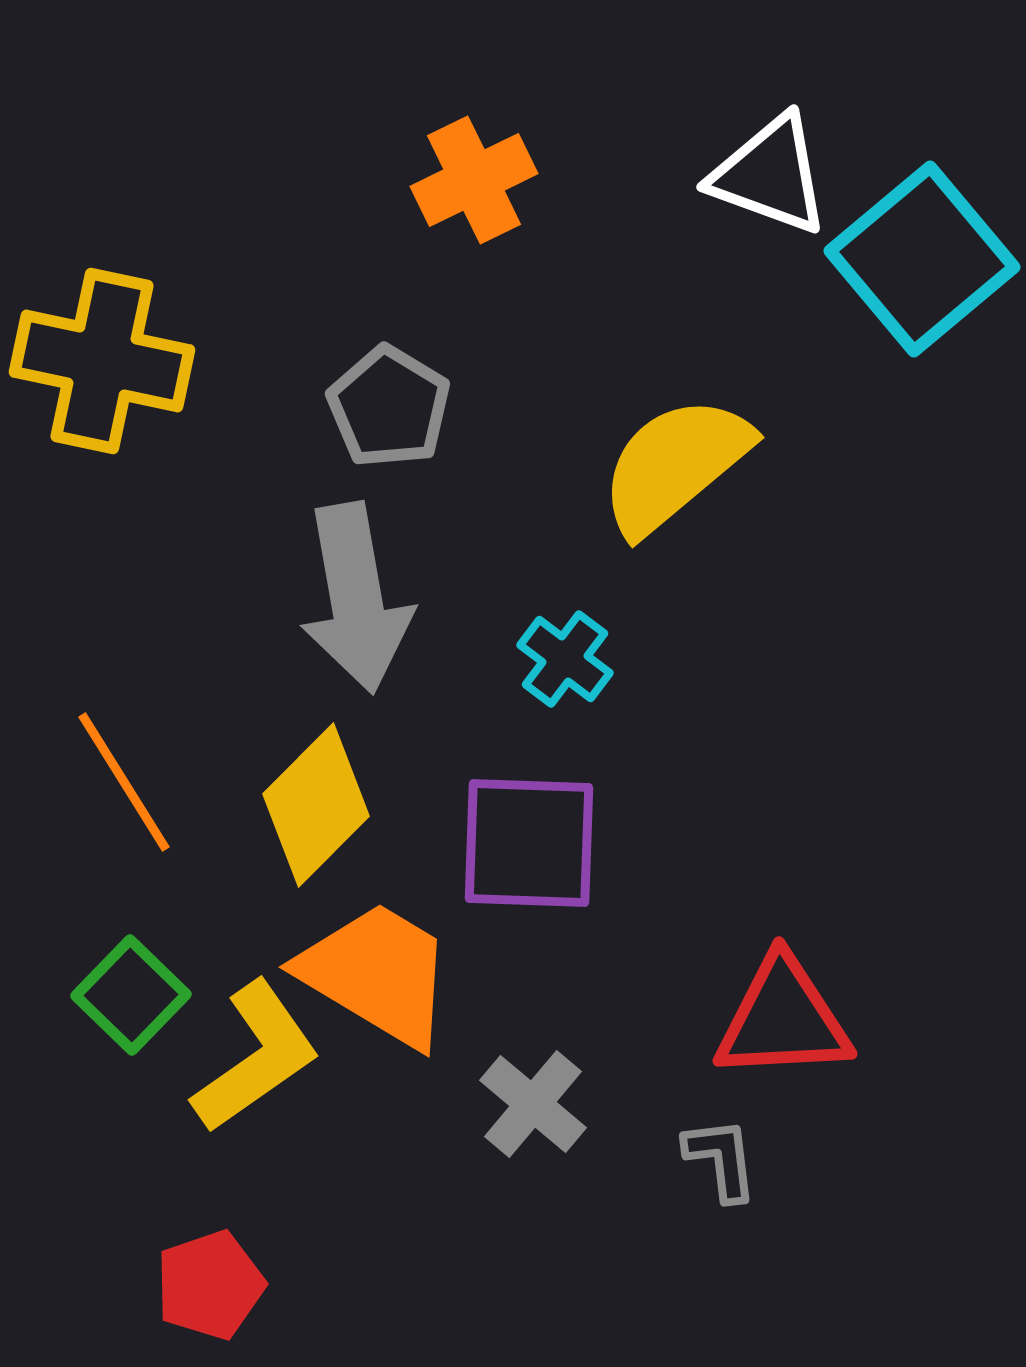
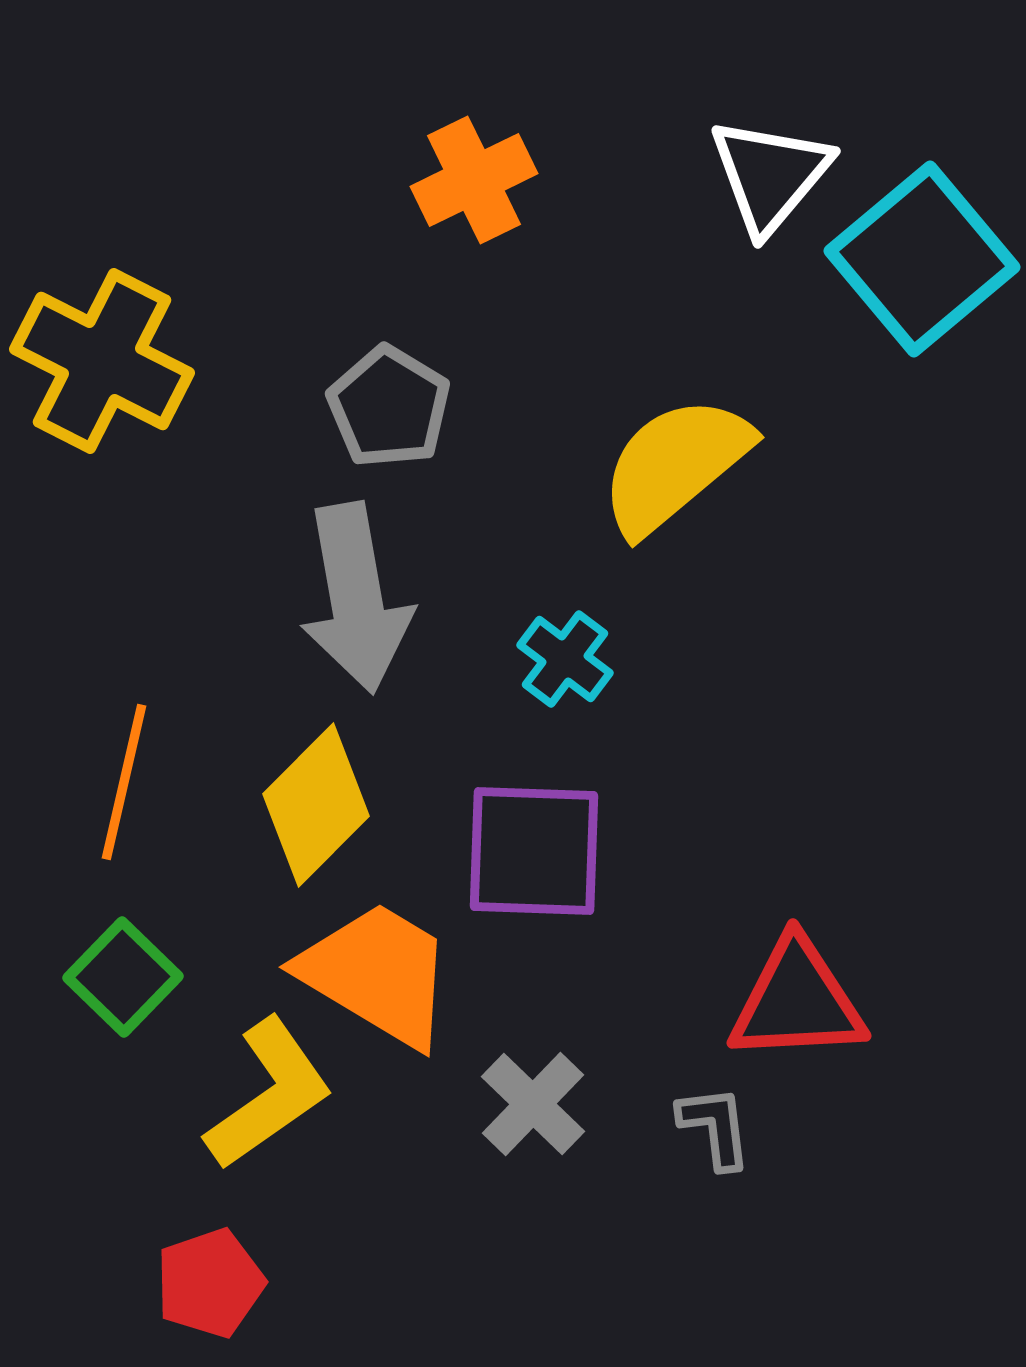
white triangle: rotated 50 degrees clockwise
yellow cross: rotated 15 degrees clockwise
orange line: rotated 45 degrees clockwise
purple square: moved 5 px right, 8 px down
green square: moved 8 px left, 18 px up
red triangle: moved 14 px right, 18 px up
yellow L-shape: moved 13 px right, 37 px down
gray cross: rotated 4 degrees clockwise
gray L-shape: moved 6 px left, 32 px up
red pentagon: moved 2 px up
